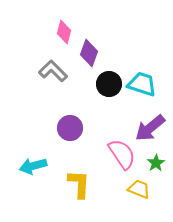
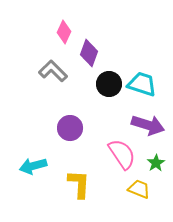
pink diamond: rotated 10 degrees clockwise
purple arrow: moved 2 px left, 3 px up; rotated 124 degrees counterclockwise
